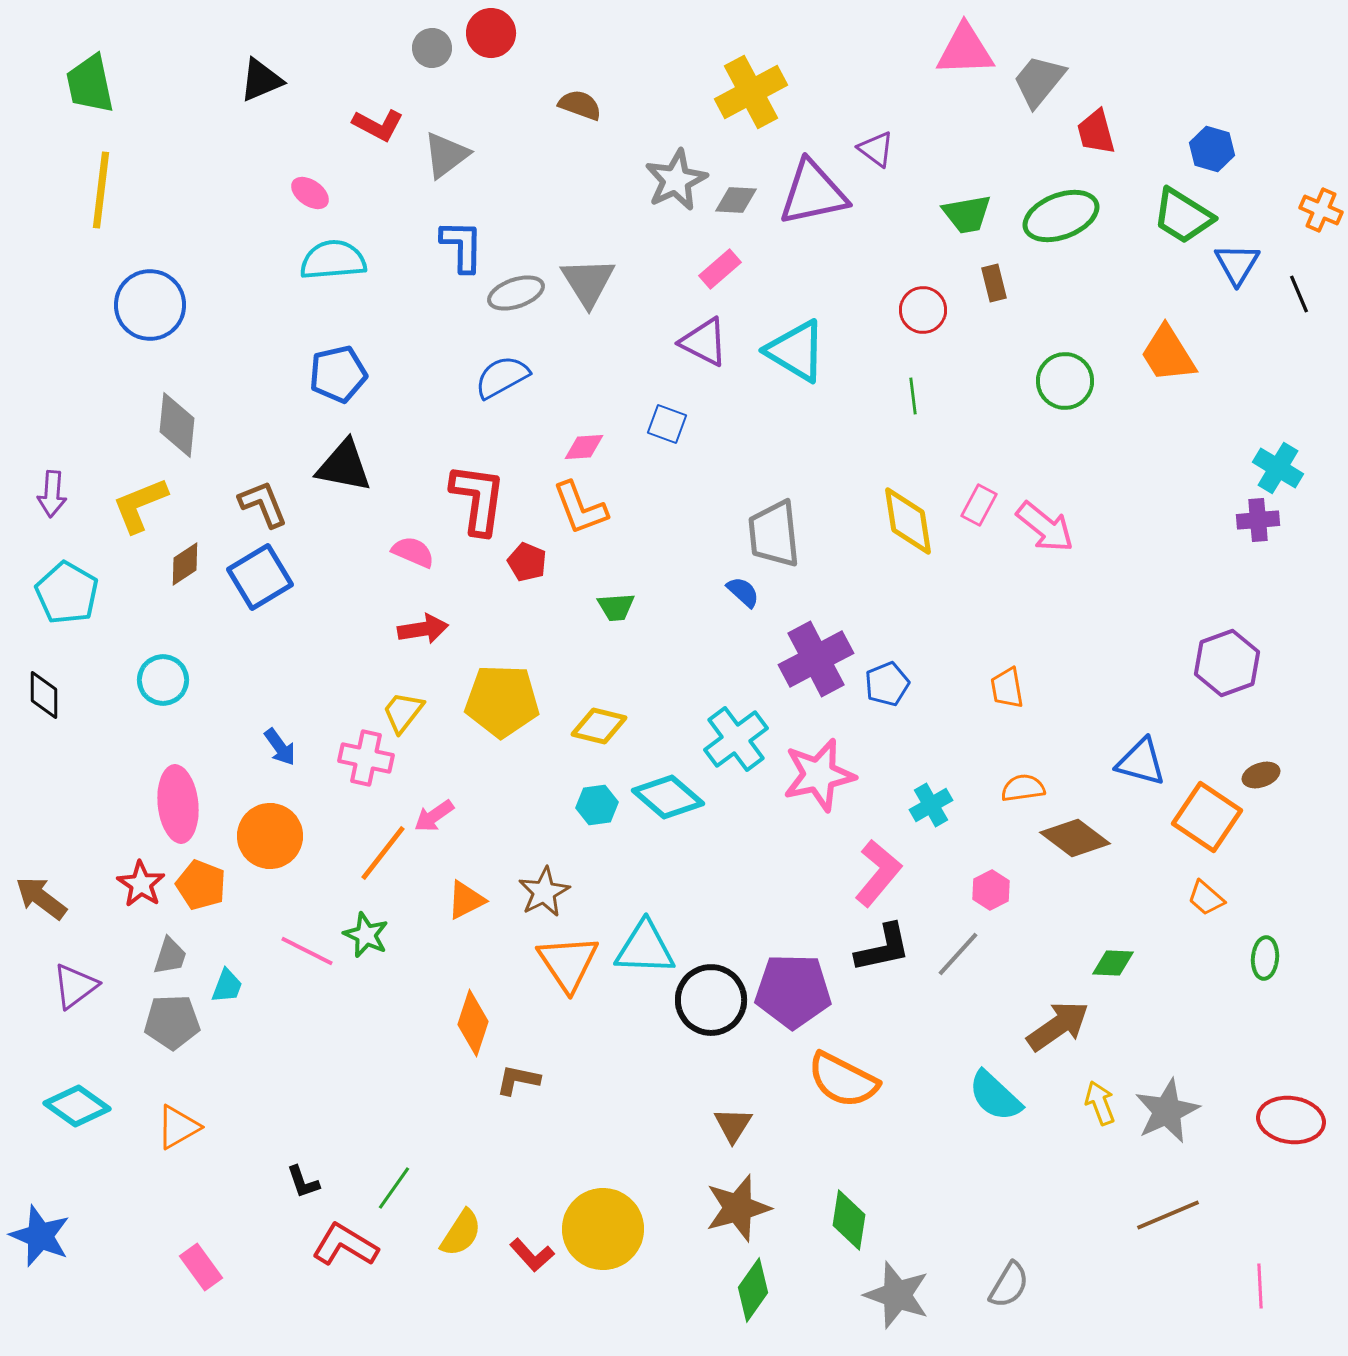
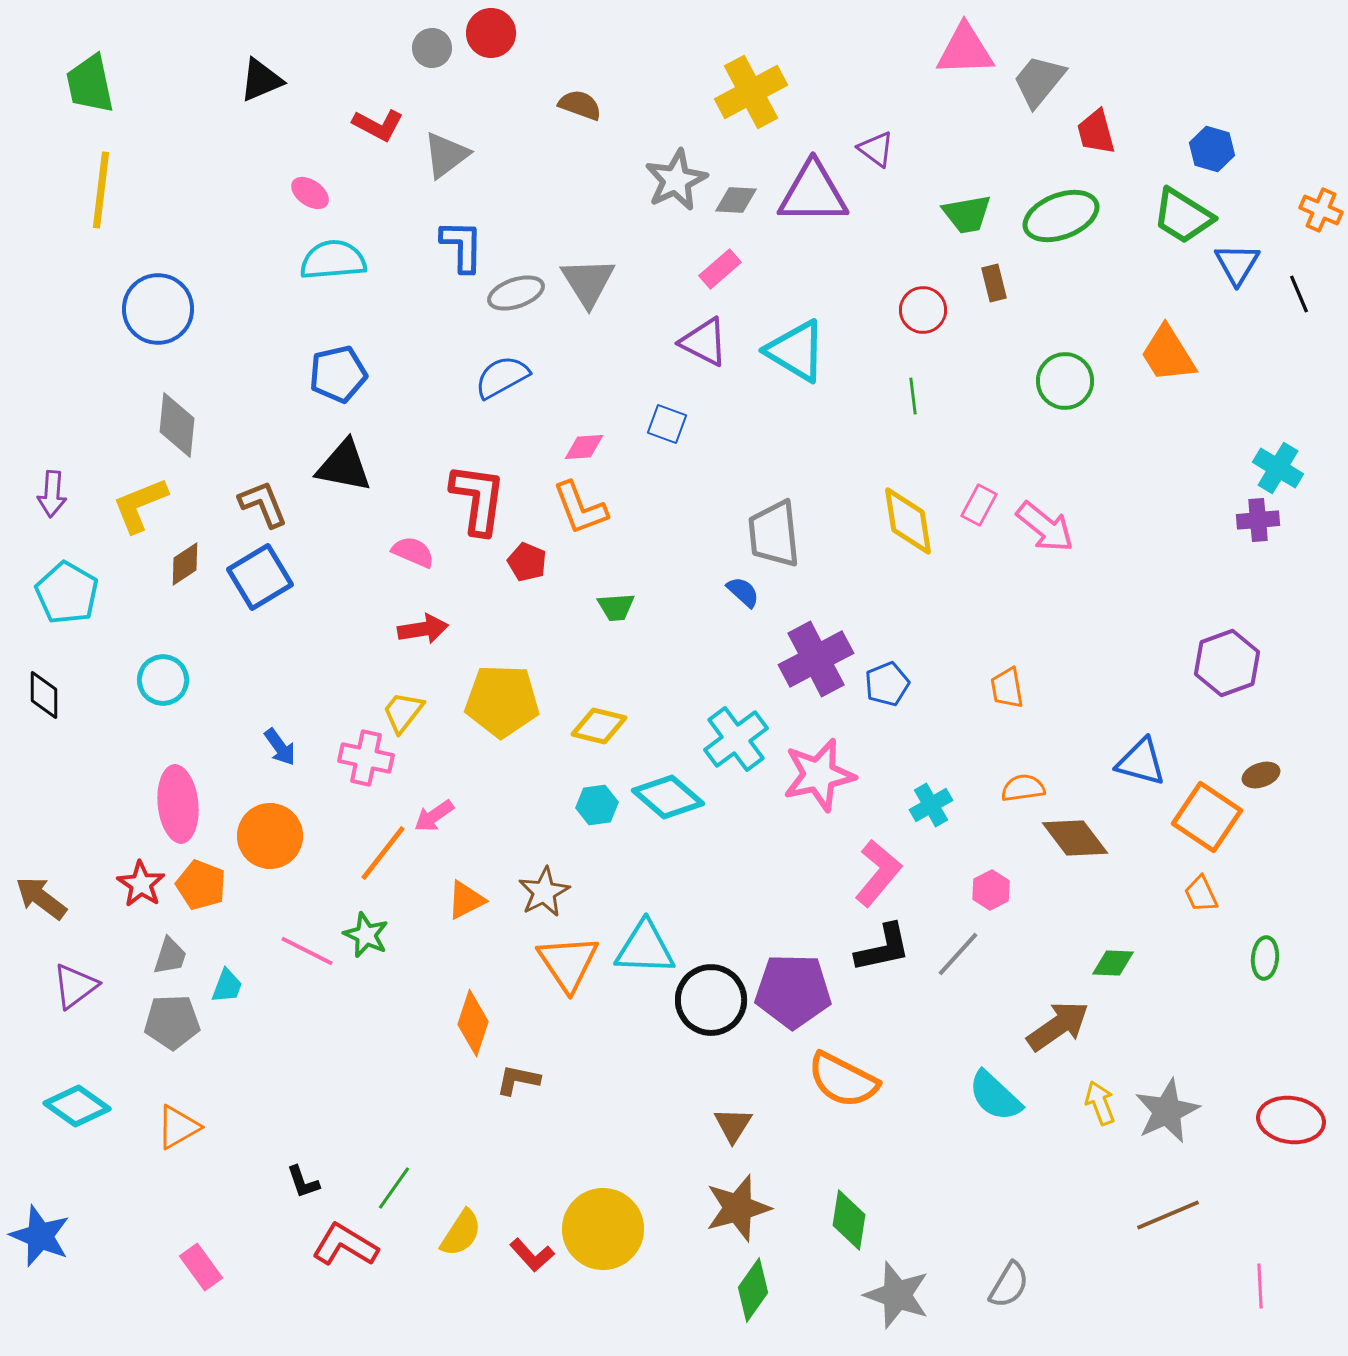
purple triangle at (813, 193): rotated 12 degrees clockwise
blue circle at (150, 305): moved 8 px right, 4 px down
brown diamond at (1075, 838): rotated 16 degrees clockwise
orange trapezoid at (1206, 898): moved 5 px left, 4 px up; rotated 24 degrees clockwise
